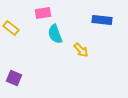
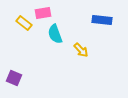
yellow rectangle: moved 13 px right, 5 px up
